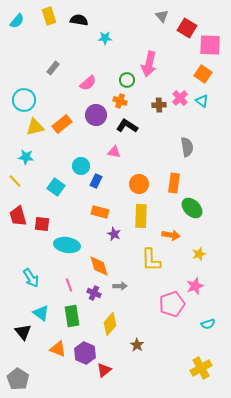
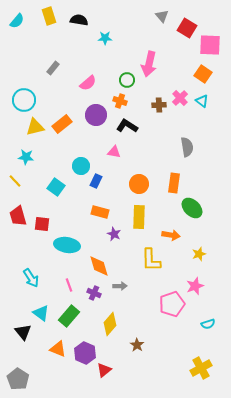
yellow rectangle at (141, 216): moved 2 px left, 1 px down
green rectangle at (72, 316): moved 3 px left; rotated 50 degrees clockwise
